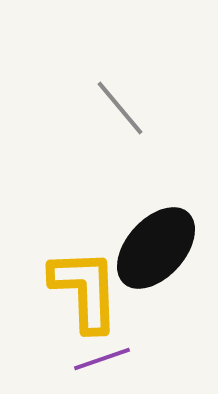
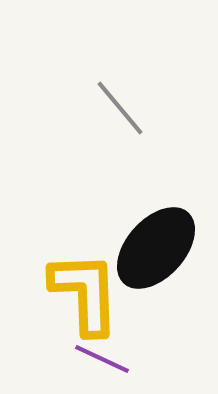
yellow L-shape: moved 3 px down
purple line: rotated 44 degrees clockwise
